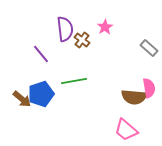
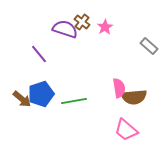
purple semicircle: rotated 65 degrees counterclockwise
brown cross: moved 18 px up
gray rectangle: moved 2 px up
purple line: moved 2 px left
green line: moved 20 px down
pink semicircle: moved 30 px left
brown semicircle: rotated 10 degrees counterclockwise
